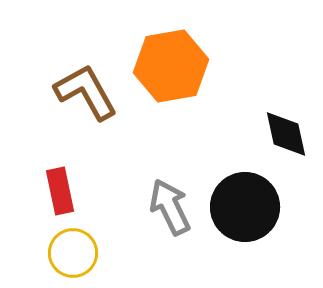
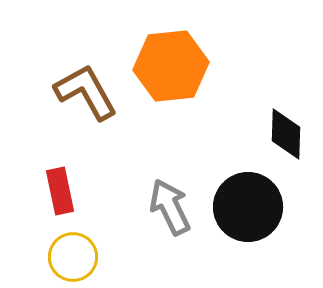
orange hexagon: rotated 4 degrees clockwise
black diamond: rotated 14 degrees clockwise
black circle: moved 3 px right
yellow circle: moved 4 px down
